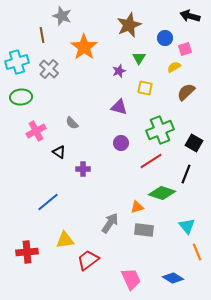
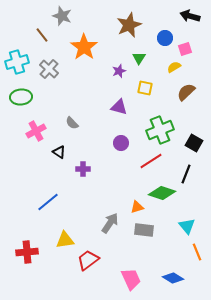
brown line: rotated 28 degrees counterclockwise
